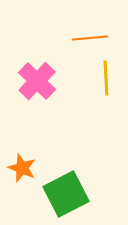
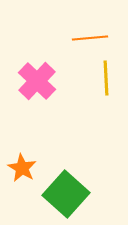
orange star: rotated 8 degrees clockwise
green square: rotated 21 degrees counterclockwise
